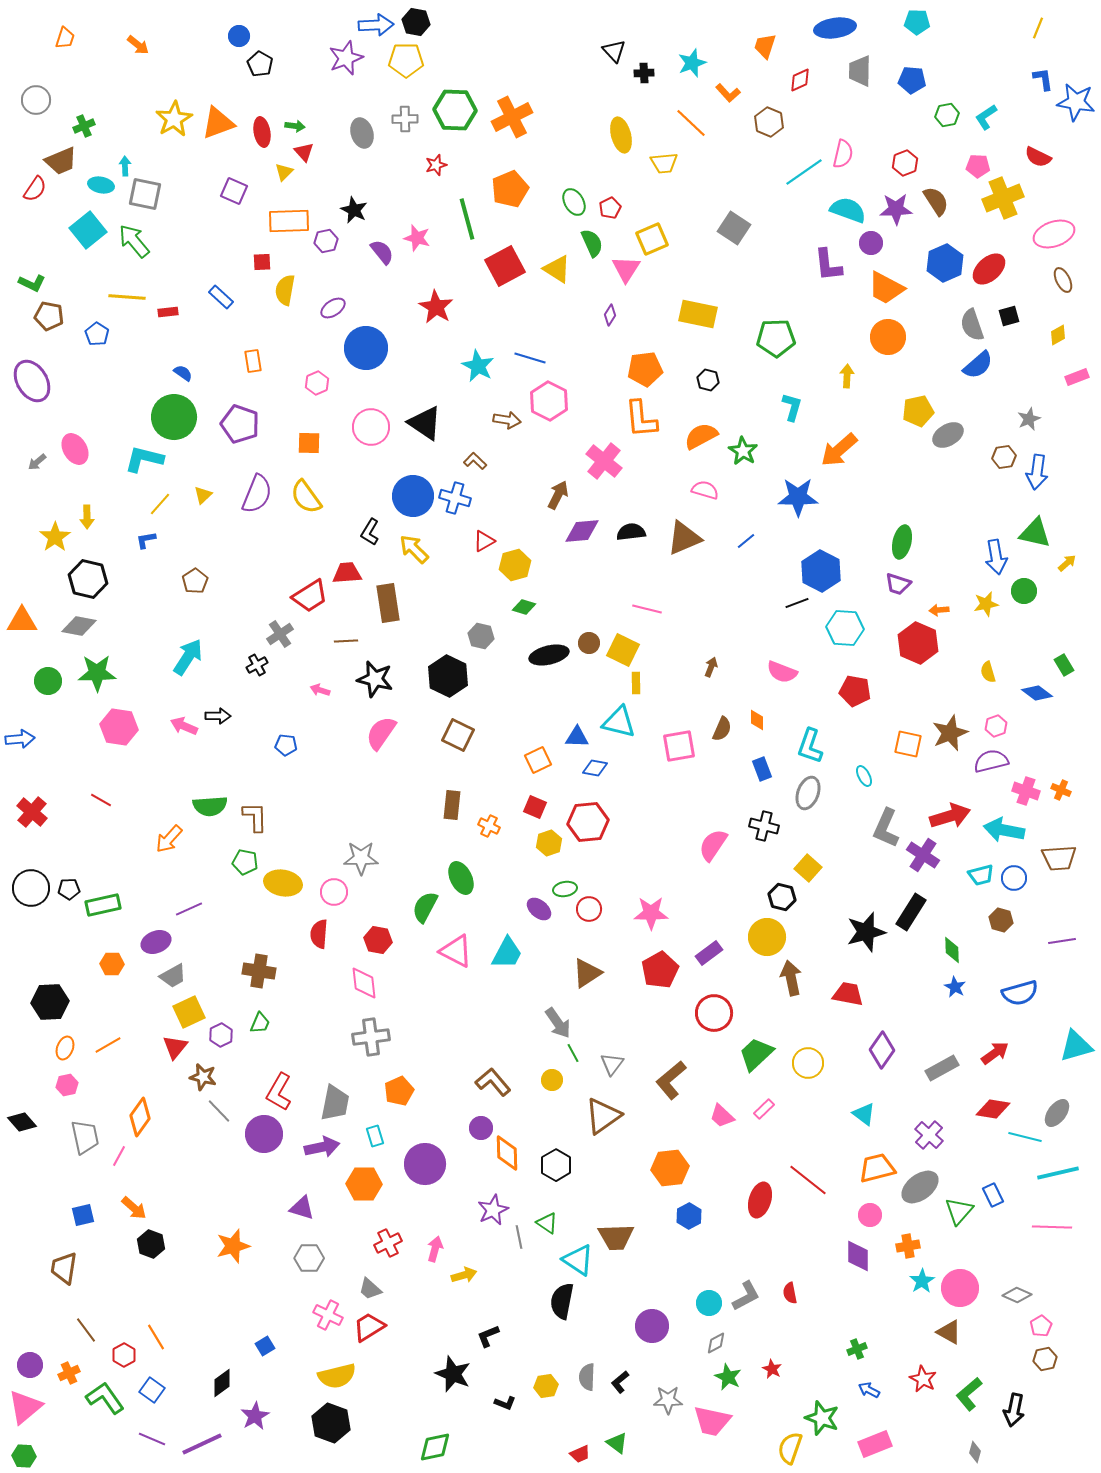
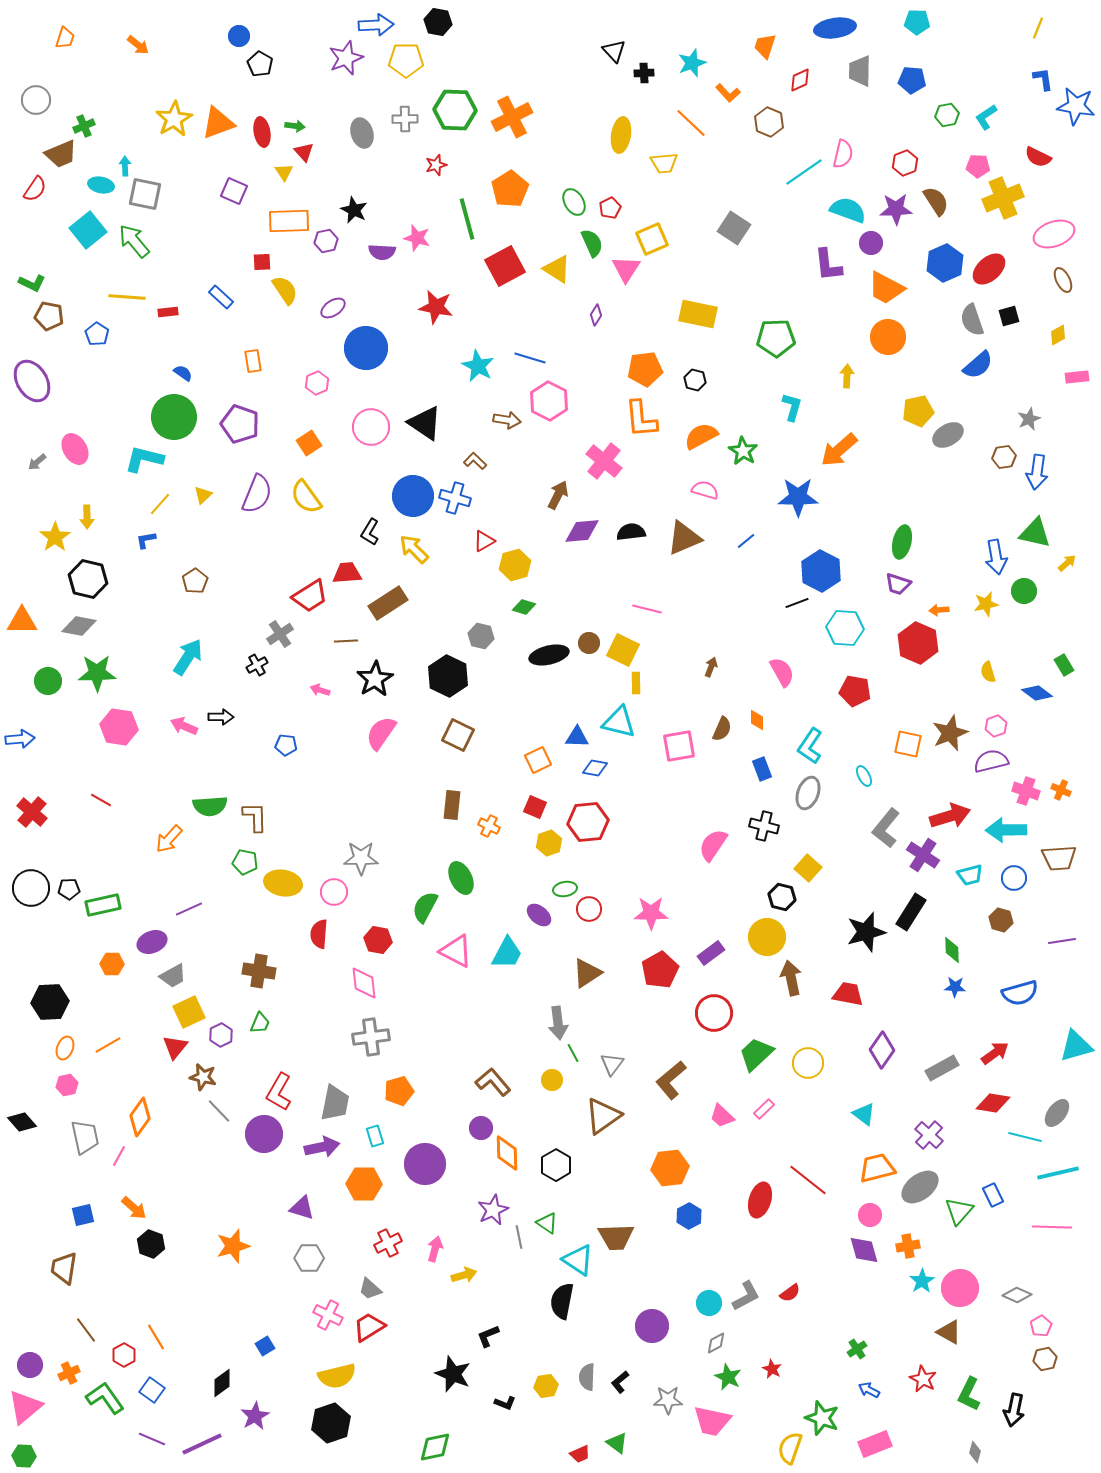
black hexagon at (416, 22): moved 22 px right
blue star at (1076, 102): moved 4 px down
yellow ellipse at (621, 135): rotated 24 degrees clockwise
brown trapezoid at (61, 161): moved 7 px up
yellow triangle at (284, 172): rotated 18 degrees counterclockwise
orange pentagon at (510, 189): rotated 9 degrees counterclockwise
purple semicircle at (382, 252): rotated 132 degrees clockwise
yellow semicircle at (285, 290): rotated 136 degrees clockwise
red star at (436, 307): rotated 20 degrees counterclockwise
purple diamond at (610, 315): moved 14 px left
gray semicircle at (972, 325): moved 5 px up
pink rectangle at (1077, 377): rotated 15 degrees clockwise
black hexagon at (708, 380): moved 13 px left
orange square at (309, 443): rotated 35 degrees counterclockwise
brown rectangle at (388, 603): rotated 66 degrees clockwise
pink semicircle at (782, 672): rotated 140 degrees counterclockwise
black star at (375, 679): rotated 27 degrees clockwise
black arrow at (218, 716): moved 3 px right, 1 px down
cyan L-shape at (810, 746): rotated 15 degrees clockwise
gray L-shape at (886, 828): rotated 15 degrees clockwise
cyan arrow at (1004, 830): moved 2 px right; rotated 12 degrees counterclockwise
cyan trapezoid at (981, 875): moved 11 px left
purple ellipse at (539, 909): moved 6 px down
purple ellipse at (156, 942): moved 4 px left
purple rectangle at (709, 953): moved 2 px right
blue star at (955, 987): rotated 25 degrees counterclockwise
gray arrow at (558, 1023): rotated 28 degrees clockwise
orange pentagon at (399, 1091): rotated 8 degrees clockwise
red diamond at (993, 1109): moved 6 px up
purple diamond at (858, 1256): moved 6 px right, 6 px up; rotated 16 degrees counterclockwise
red semicircle at (790, 1293): rotated 115 degrees counterclockwise
green cross at (857, 1349): rotated 12 degrees counterclockwise
green L-shape at (969, 1394): rotated 24 degrees counterclockwise
black hexagon at (331, 1423): rotated 21 degrees clockwise
